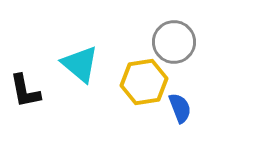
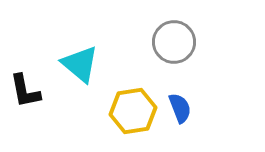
yellow hexagon: moved 11 px left, 29 px down
